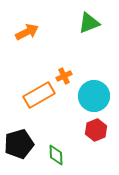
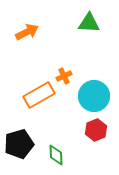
green triangle: rotated 25 degrees clockwise
